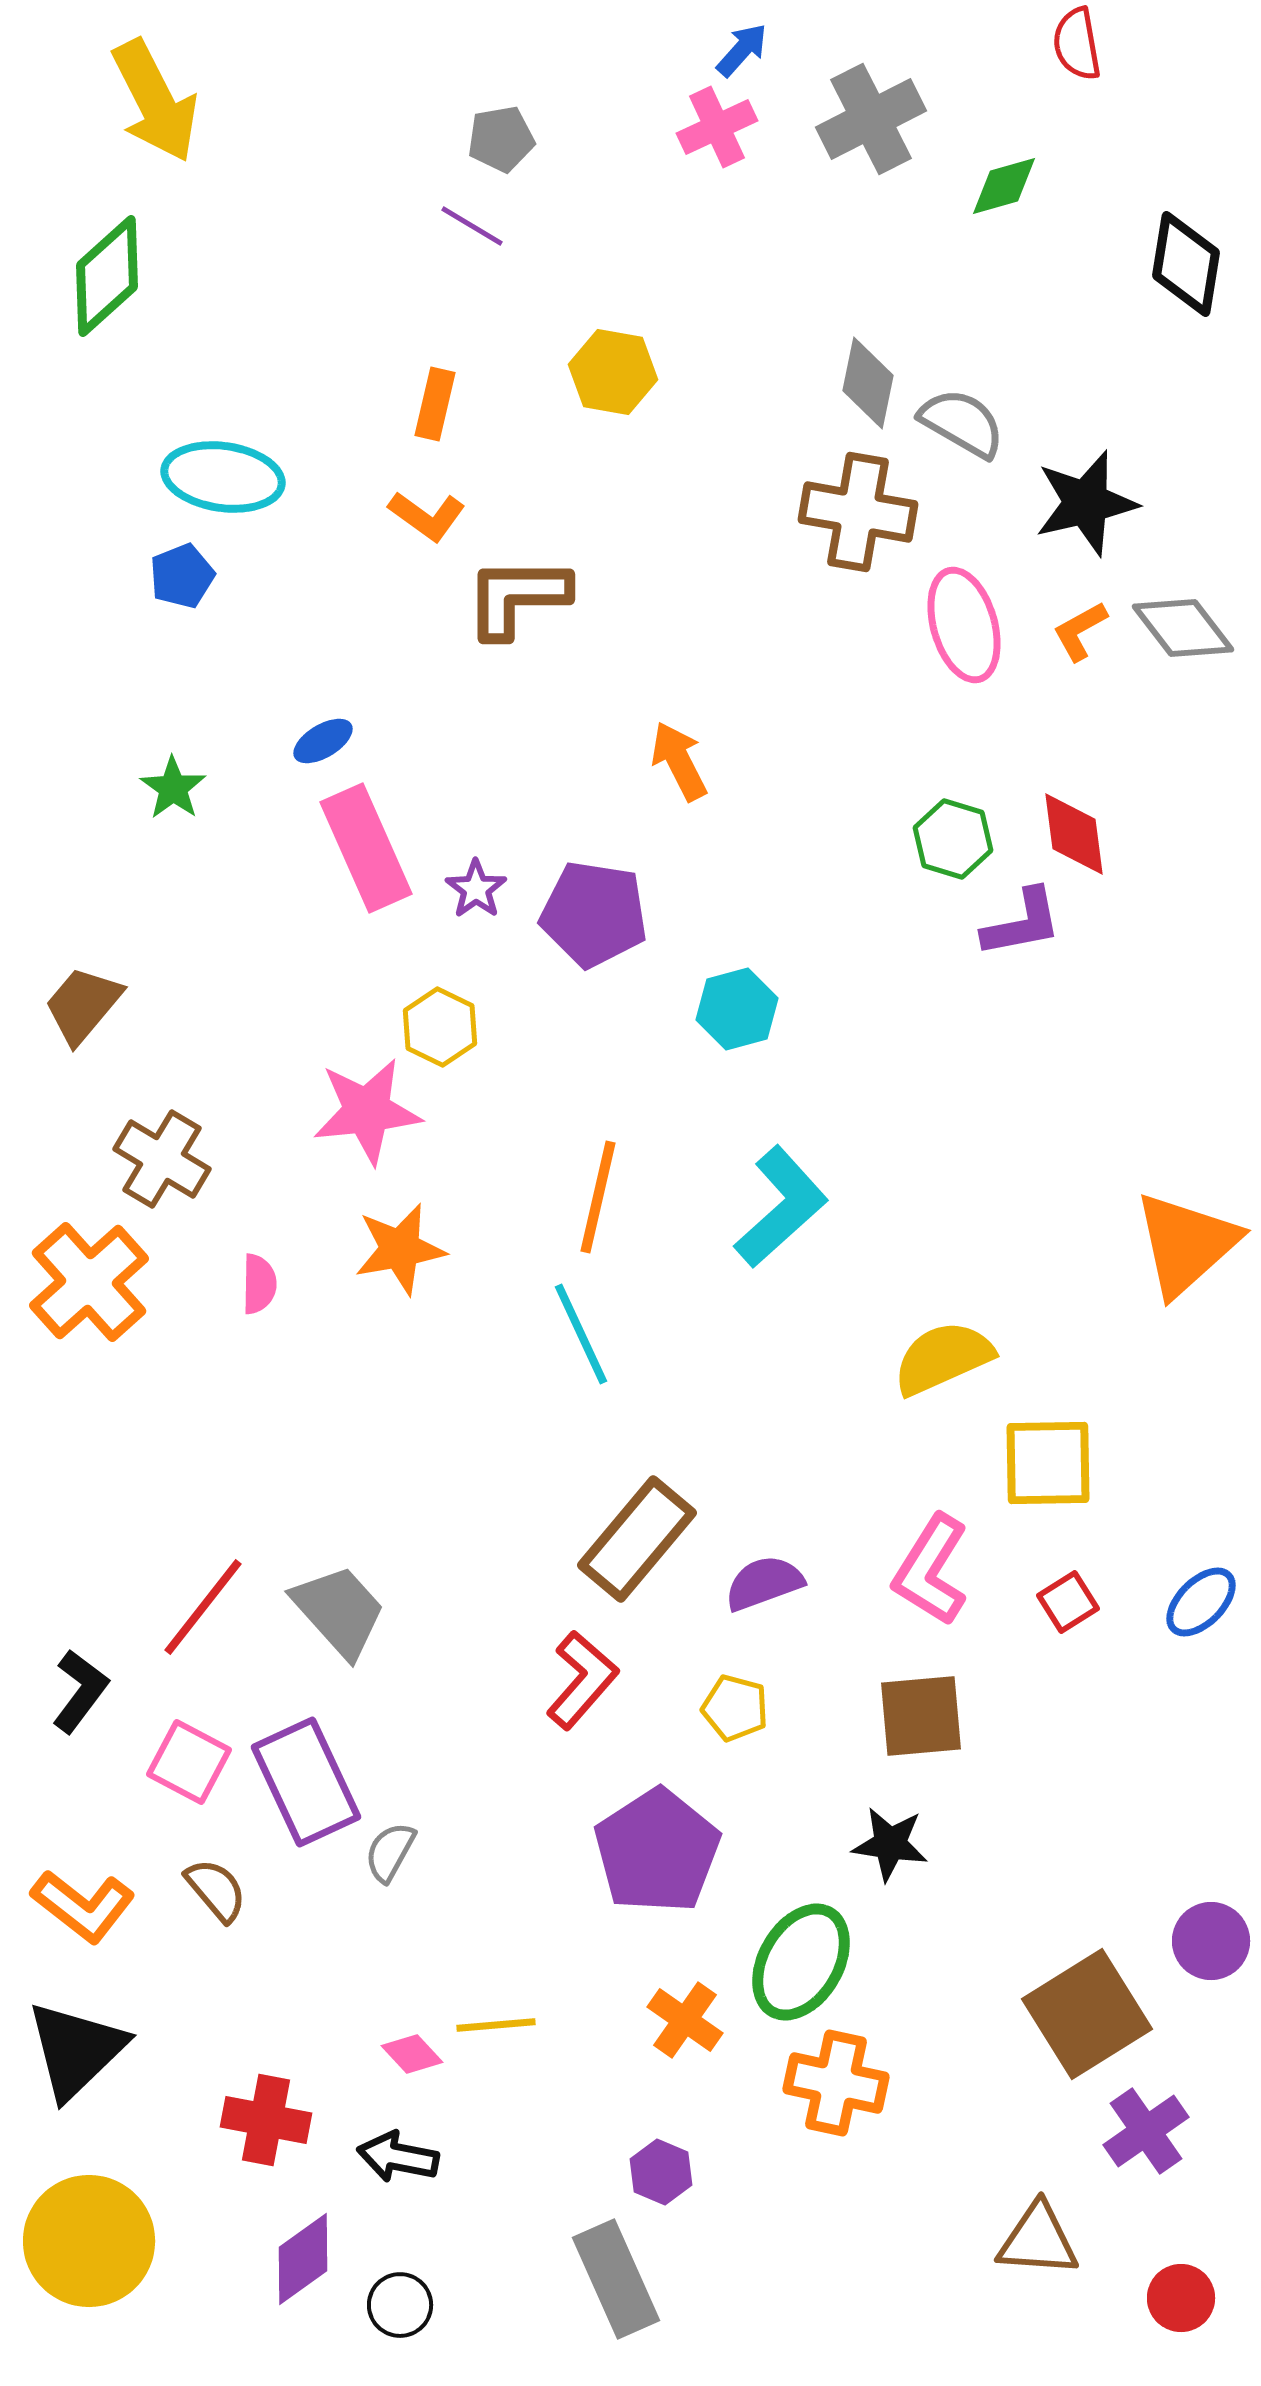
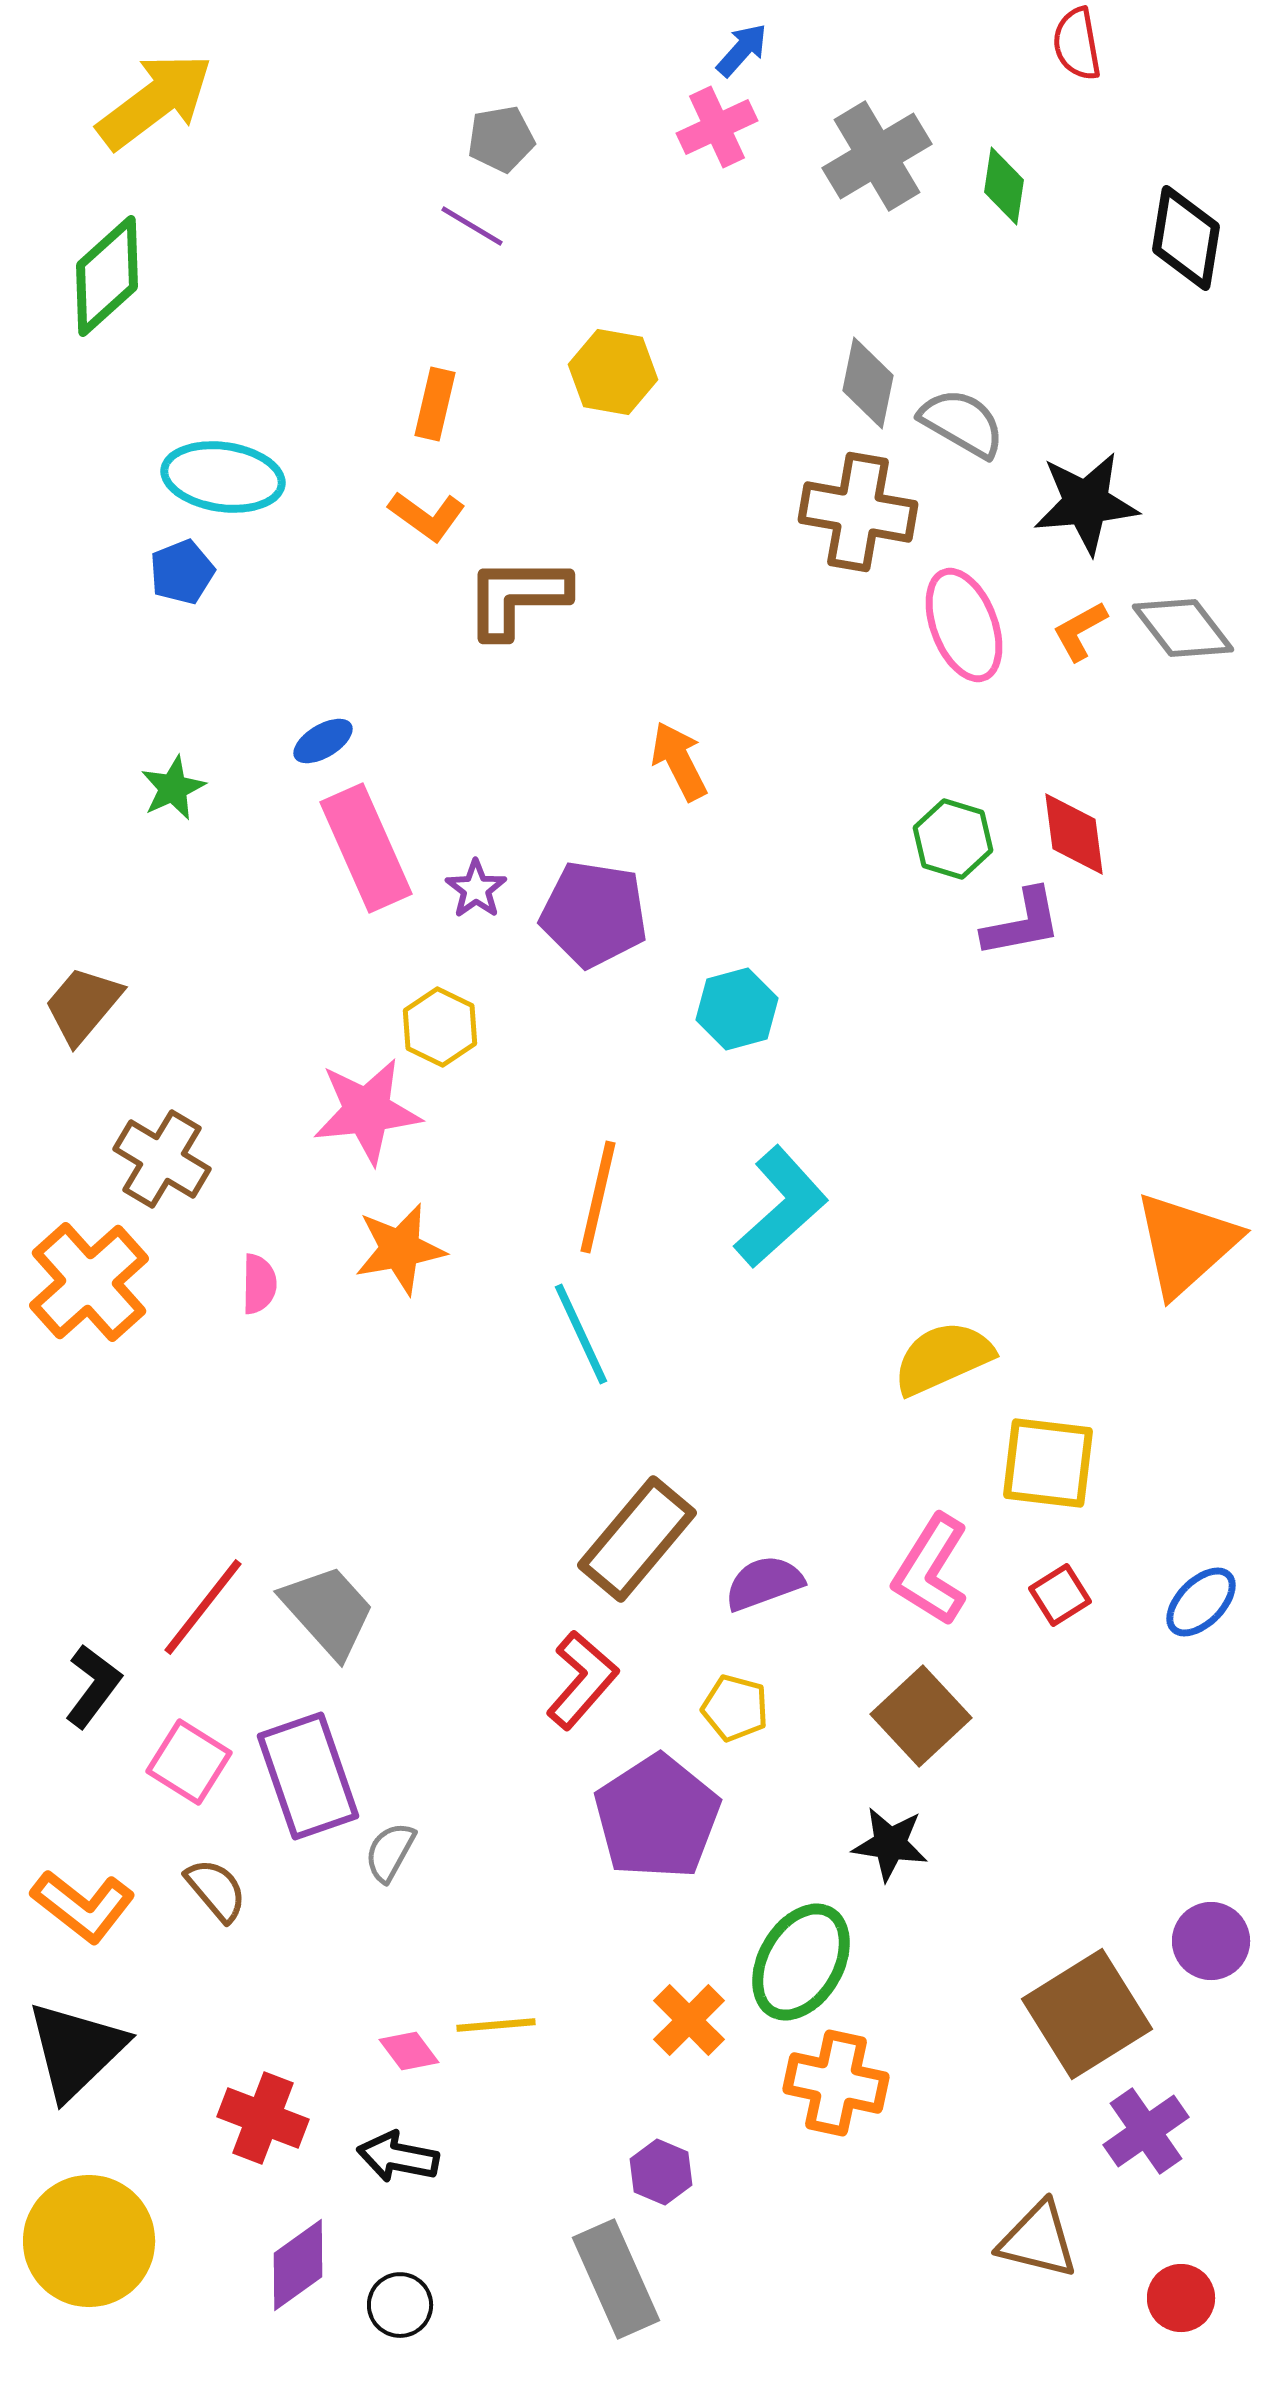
yellow arrow at (155, 101): rotated 100 degrees counterclockwise
gray cross at (871, 119): moved 6 px right, 37 px down; rotated 4 degrees counterclockwise
green diamond at (1004, 186): rotated 66 degrees counterclockwise
black diamond at (1186, 264): moved 26 px up
black star at (1086, 503): rotated 8 degrees clockwise
blue pentagon at (182, 576): moved 4 px up
pink ellipse at (964, 625): rotated 5 degrees counterclockwise
green star at (173, 788): rotated 12 degrees clockwise
yellow square at (1048, 1463): rotated 8 degrees clockwise
red square at (1068, 1602): moved 8 px left, 7 px up
gray trapezoid at (339, 1611): moved 11 px left
black L-shape at (80, 1691): moved 13 px right, 5 px up
brown square at (921, 1716): rotated 38 degrees counterclockwise
pink square at (189, 1762): rotated 4 degrees clockwise
purple rectangle at (306, 1782): moved 2 px right, 6 px up; rotated 6 degrees clockwise
purple pentagon at (657, 1851): moved 34 px up
orange cross at (685, 2020): moved 4 px right; rotated 10 degrees clockwise
pink diamond at (412, 2054): moved 3 px left, 3 px up; rotated 6 degrees clockwise
red cross at (266, 2120): moved 3 px left, 2 px up; rotated 10 degrees clockwise
brown triangle at (1038, 2240): rotated 10 degrees clockwise
purple diamond at (303, 2259): moved 5 px left, 6 px down
